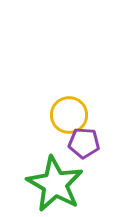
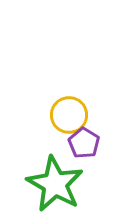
purple pentagon: rotated 28 degrees clockwise
